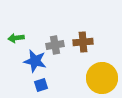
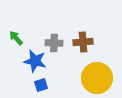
green arrow: rotated 56 degrees clockwise
gray cross: moved 1 px left, 2 px up; rotated 12 degrees clockwise
yellow circle: moved 5 px left
